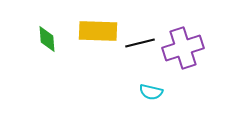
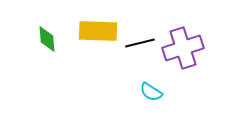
cyan semicircle: rotated 20 degrees clockwise
